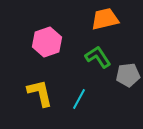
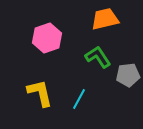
pink hexagon: moved 4 px up
